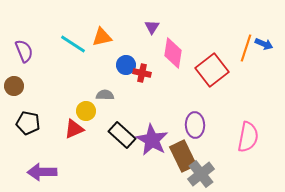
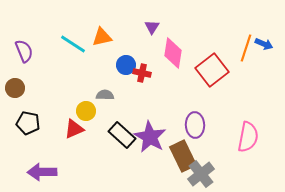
brown circle: moved 1 px right, 2 px down
purple star: moved 2 px left, 3 px up
